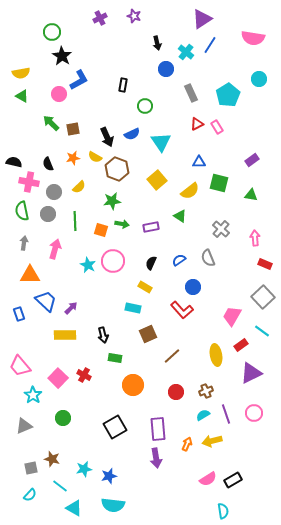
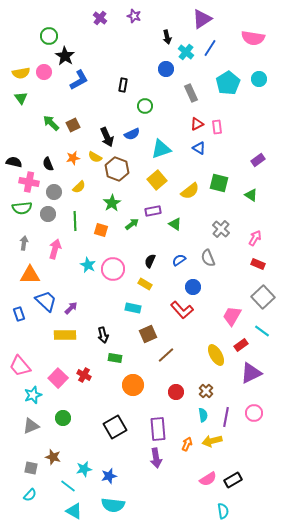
purple cross at (100, 18): rotated 24 degrees counterclockwise
green circle at (52, 32): moved 3 px left, 4 px down
black arrow at (157, 43): moved 10 px right, 6 px up
blue line at (210, 45): moved 3 px down
black star at (62, 56): moved 3 px right
pink circle at (59, 94): moved 15 px left, 22 px up
cyan pentagon at (228, 95): moved 12 px up
green triangle at (22, 96): moved 1 px left, 2 px down; rotated 24 degrees clockwise
pink rectangle at (217, 127): rotated 24 degrees clockwise
brown square at (73, 129): moved 4 px up; rotated 16 degrees counterclockwise
cyan triangle at (161, 142): moved 7 px down; rotated 45 degrees clockwise
purple rectangle at (252, 160): moved 6 px right
blue triangle at (199, 162): moved 14 px up; rotated 32 degrees clockwise
green triangle at (251, 195): rotated 24 degrees clockwise
green star at (112, 201): moved 2 px down; rotated 24 degrees counterclockwise
green semicircle at (22, 211): moved 3 px up; rotated 84 degrees counterclockwise
green triangle at (180, 216): moved 5 px left, 8 px down
green arrow at (122, 224): moved 10 px right; rotated 48 degrees counterclockwise
purple rectangle at (151, 227): moved 2 px right, 16 px up
pink arrow at (255, 238): rotated 35 degrees clockwise
pink circle at (113, 261): moved 8 px down
black semicircle at (151, 263): moved 1 px left, 2 px up
red rectangle at (265, 264): moved 7 px left
yellow rectangle at (145, 287): moved 3 px up
yellow ellipse at (216, 355): rotated 20 degrees counterclockwise
brown line at (172, 356): moved 6 px left, 1 px up
brown cross at (206, 391): rotated 24 degrees counterclockwise
cyan star at (33, 395): rotated 18 degrees clockwise
purple line at (226, 414): moved 3 px down; rotated 30 degrees clockwise
cyan semicircle at (203, 415): rotated 112 degrees clockwise
gray triangle at (24, 426): moved 7 px right
brown star at (52, 459): moved 1 px right, 2 px up
gray square at (31, 468): rotated 24 degrees clockwise
cyan line at (60, 486): moved 8 px right
cyan triangle at (74, 508): moved 3 px down
